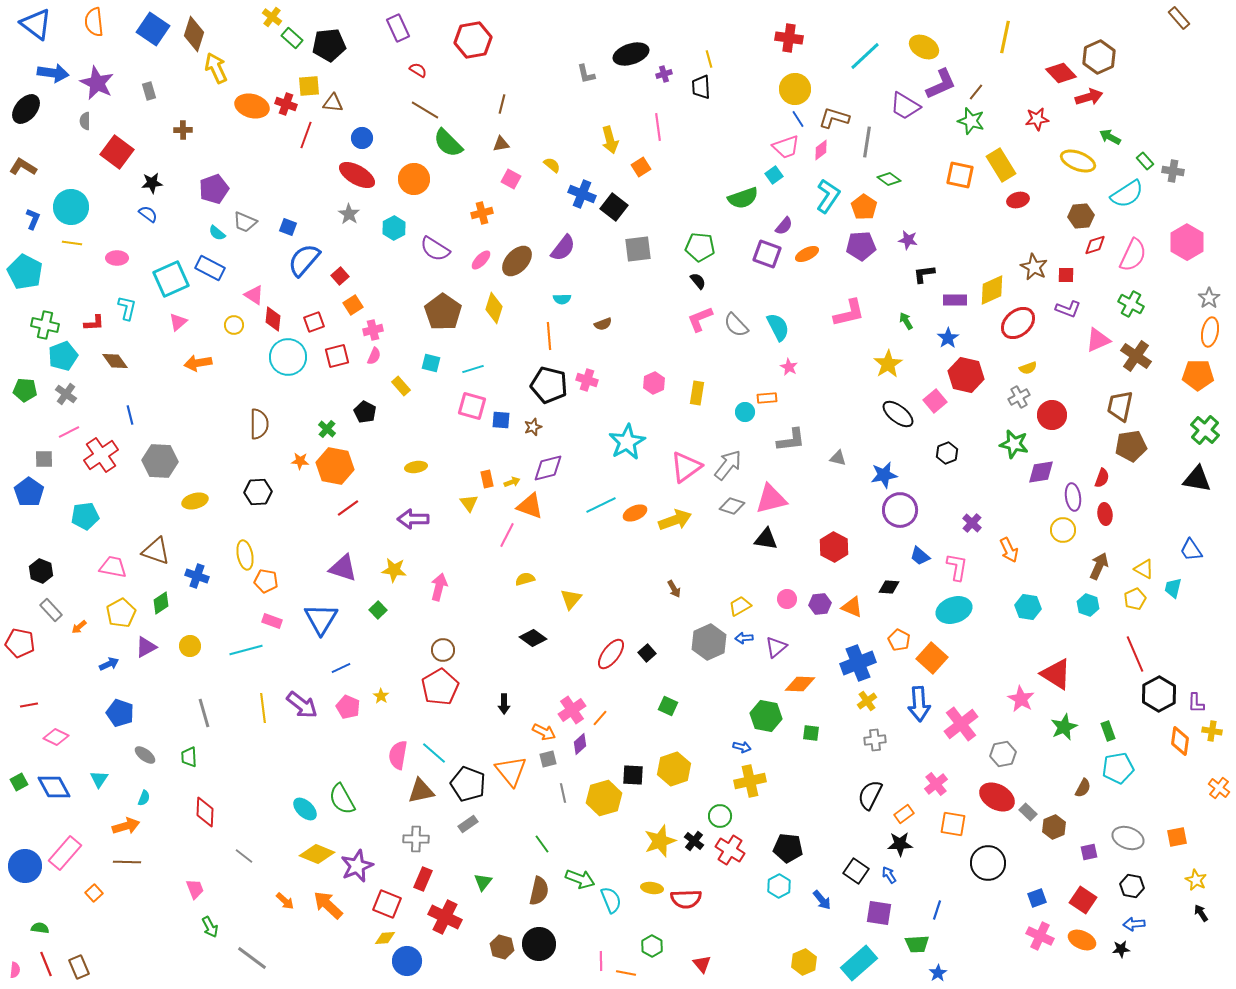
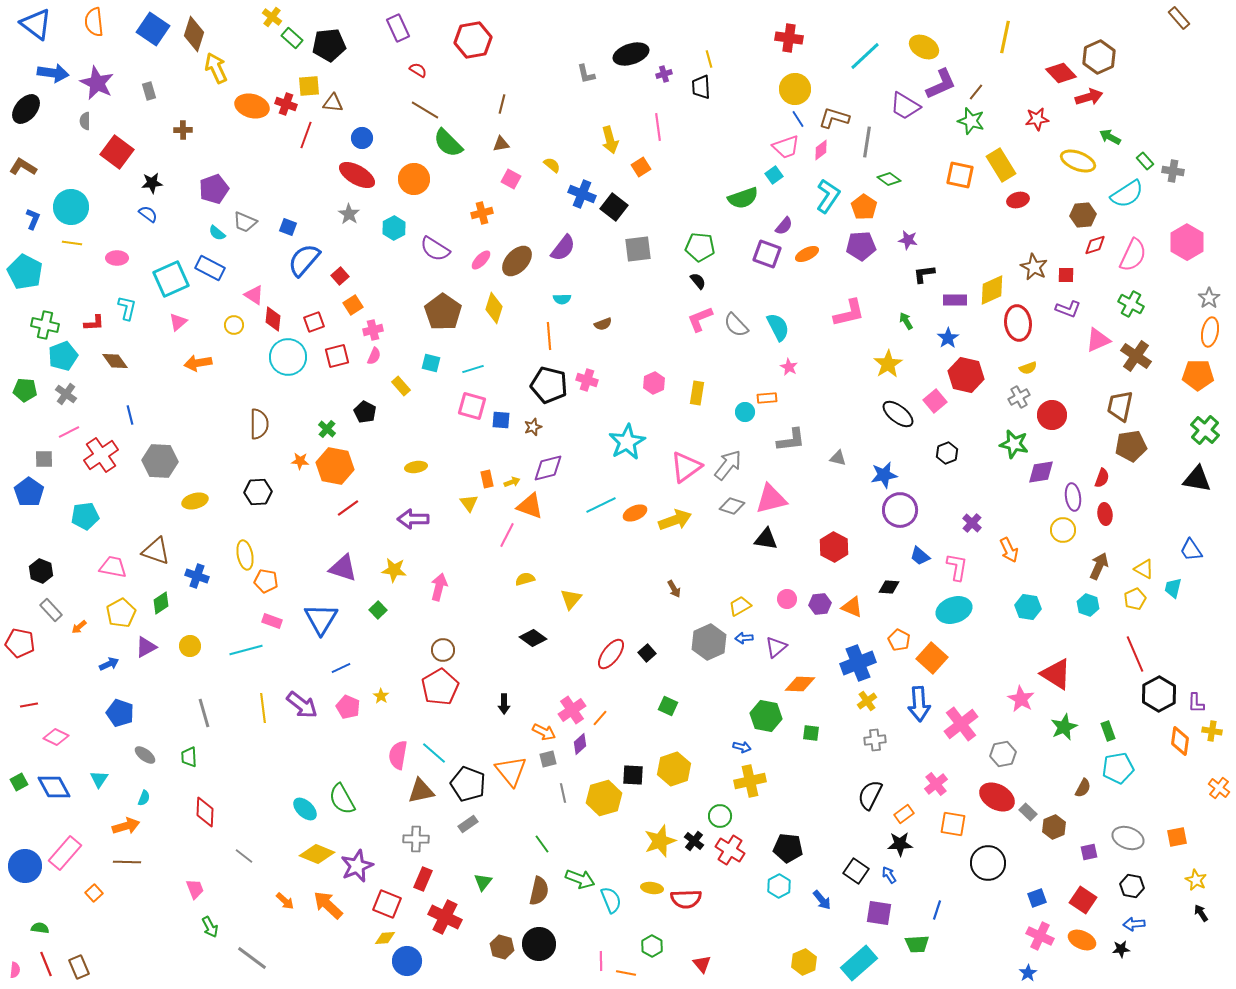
brown hexagon at (1081, 216): moved 2 px right, 1 px up
red ellipse at (1018, 323): rotated 56 degrees counterclockwise
blue star at (938, 973): moved 90 px right
